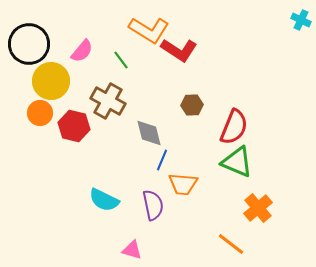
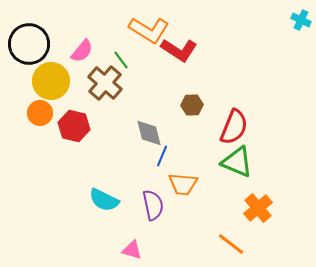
brown cross: moved 3 px left, 18 px up; rotated 12 degrees clockwise
blue line: moved 4 px up
